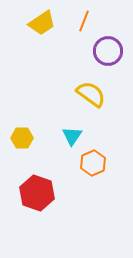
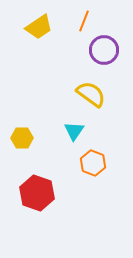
yellow trapezoid: moved 3 px left, 4 px down
purple circle: moved 4 px left, 1 px up
cyan triangle: moved 2 px right, 5 px up
orange hexagon: rotated 15 degrees counterclockwise
